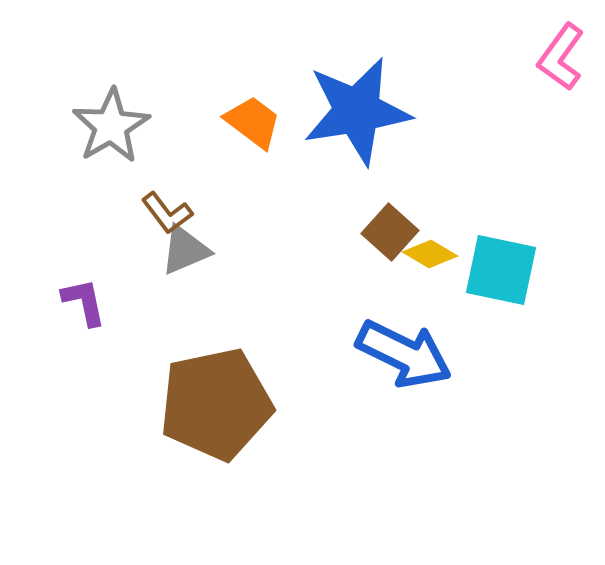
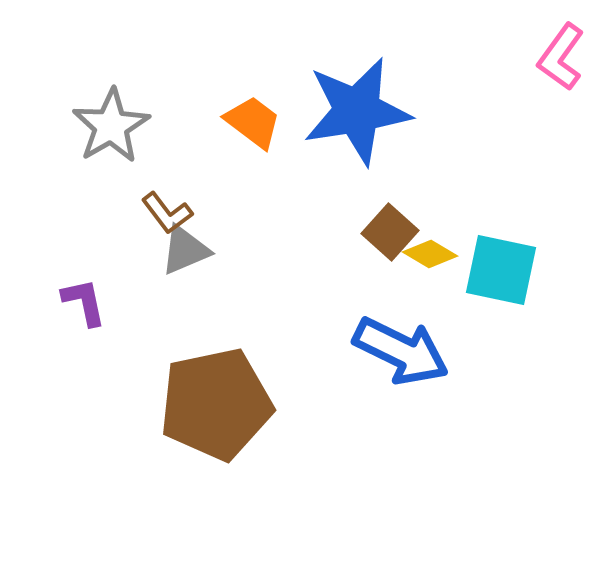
blue arrow: moved 3 px left, 3 px up
